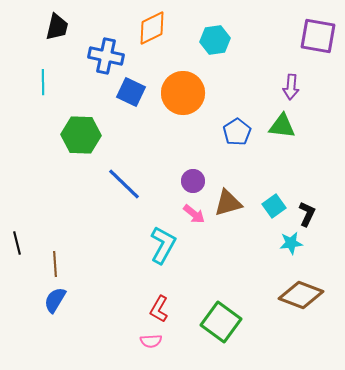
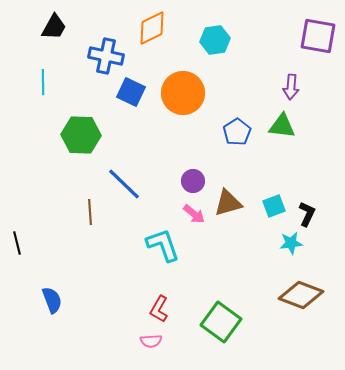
black trapezoid: moved 3 px left; rotated 16 degrees clockwise
cyan square: rotated 15 degrees clockwise
cyan L-shape: rotated 48 degrees counterclockwise
brown line: moved 35 px right, 52 px up
blue semicircle: moved 3 px left; rotated 128 degrees clockwise
